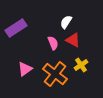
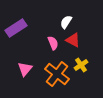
pink triangle: rotated 14 degrees counterclockwise
orange cross: moved 2 px right
